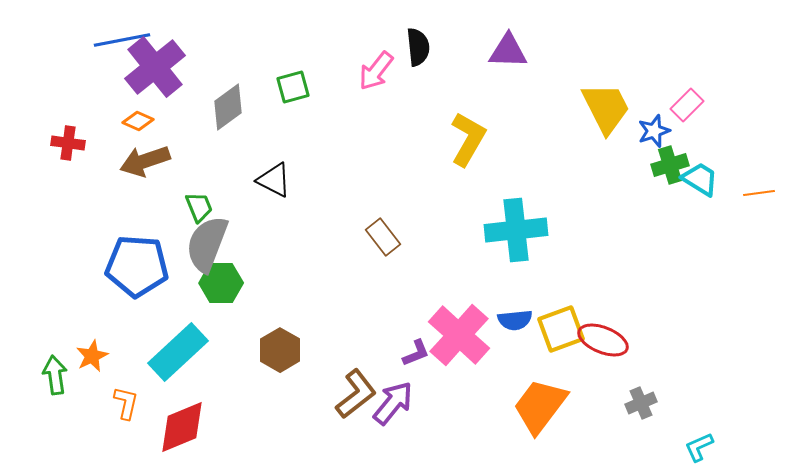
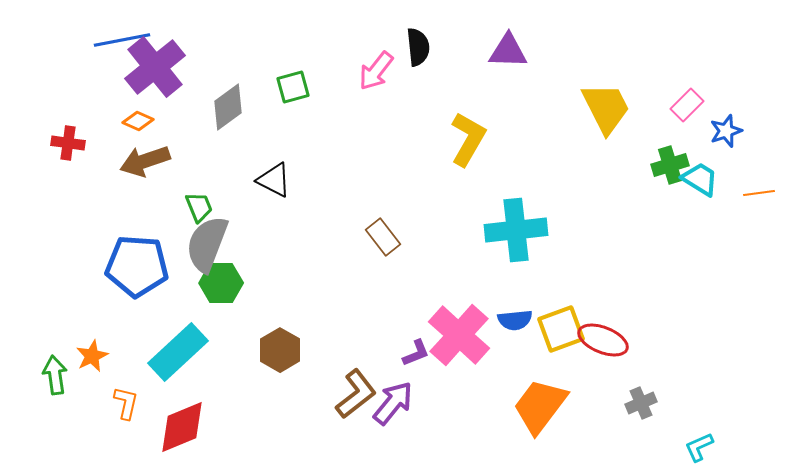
blue star: moved 72 px right
